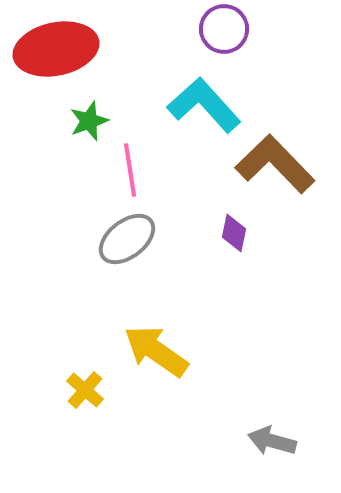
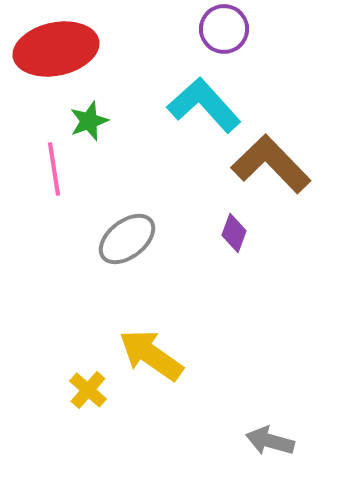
brown L-shape: moved 4 px left
pink line: moved 76 px left, 1 px up
purple diamond: rotated 9 degrees clockwise
yellow arrow: moved 5 px left, 4 px down
yellow cross: moved 3 px right
gray arrow: moved 2 px left
